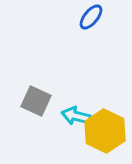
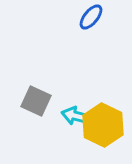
yellow hexagon: moved 2 px left, 6 px up
